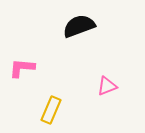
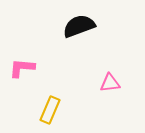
pink triangle: moved 3 px right, 3 px up; rotated 15 degrees clockwise
yellow rectangle: moved 1 px left
